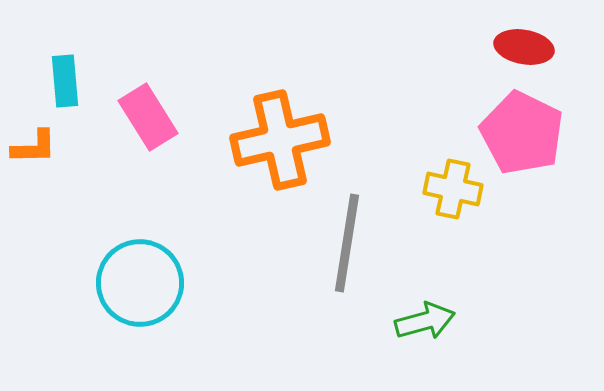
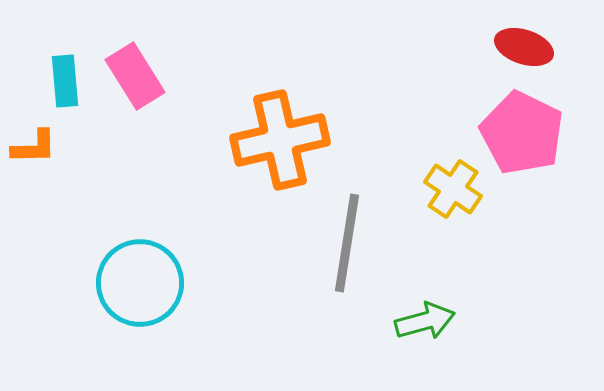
red ellipse: rotated 8 degrees clockwise
pink rectangle: moved 13 px left, 41 px up
yellow cross: rotated 22 degrees clockwise
